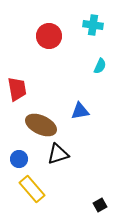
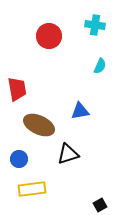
cyan cross: moved 2 px right
brown ellipse: moved 2 px left
black triangle: moved 10 px right
yellow rectangle: rotated 56 degrees counterclockwise
